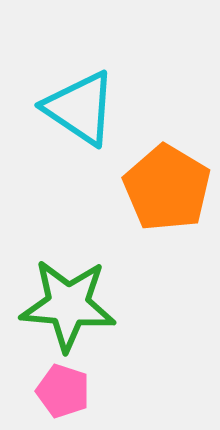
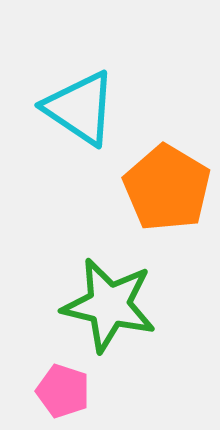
green star: moved 41 px right; rotated 8 degrees clockwise
